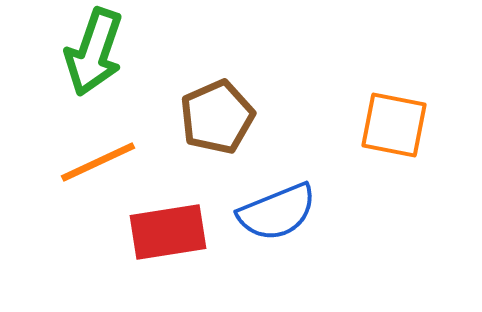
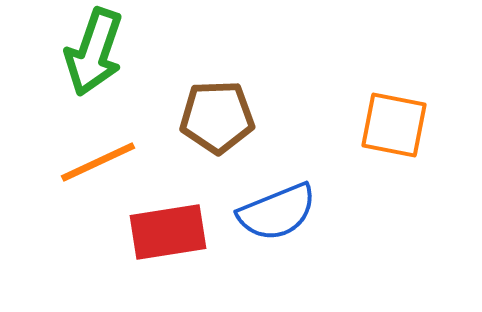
brown pentagon: rotated 22 degrees clockwise
